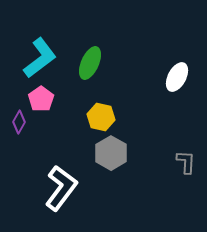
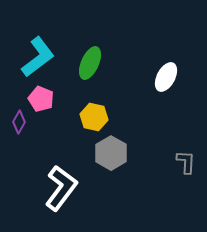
cyan L-shape: moved 2 px left, 1 px up
white ellipse: moved 11 px left
pink pentagon: rotated 15 degrees counterclockwise
yellow hexagon: moved 7 px left
